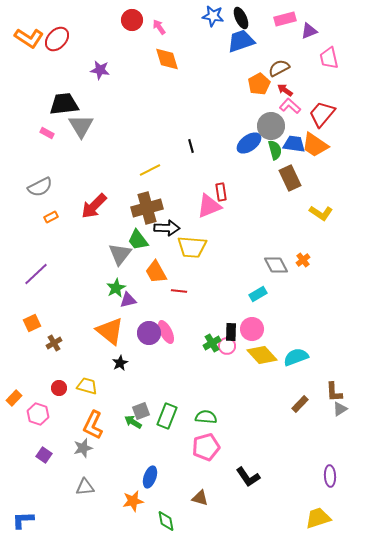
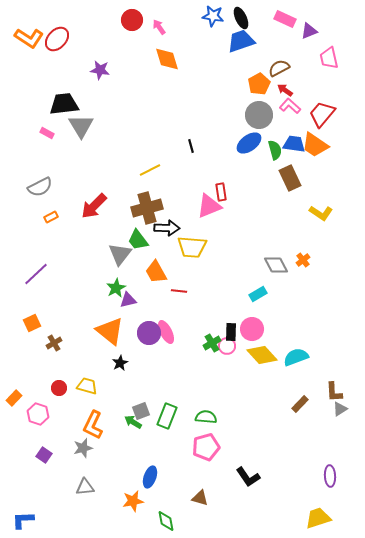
pink rectangle at (285, 19): rotated 40 degrees clockwise
gray circle at (271, 126): moved 12 px left, 11 px up
